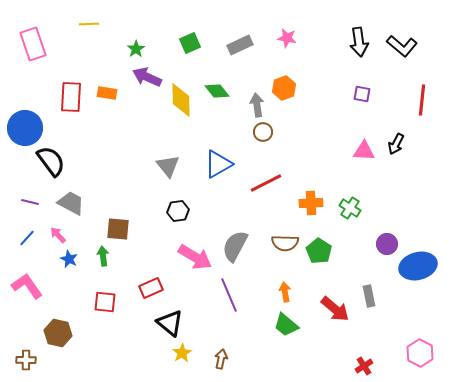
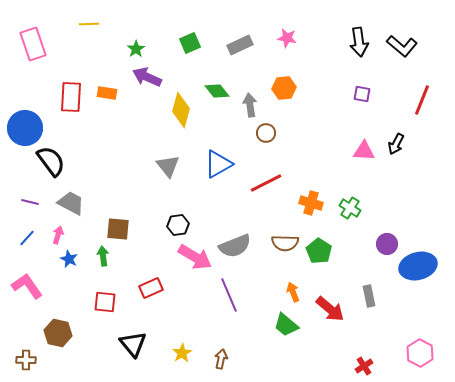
orange hexagon at (284, 88): rotated 15 degrees clockwise
yellow diamond at (181, 100): moved 10 px down; rotated 16 degrees clockwise
red line at (422, 100): rotated 16 degrees clockwise
gray arrow at (257, 105): moved 7 px left
brown circle at (263, 132): moved 3 px right, 1 px down
orange cross at (311, 203): rotated 20 degrees clockwise
black hexagon at (178, 211): moved 14 px down
pink arrow at (58, 235): rotated 60 degrees clockwise
gray semicircle at (235, 246): rotated 140 degrees counterclockwise
orange arrow at (285, 292): moved 8 px right; rotated 12 degrees counterclockwise
red arrow at (335, 309): moved 5 px left
black triangle at (170, 323): moved 37 px left, 21 px down; rotated 12 degrees clockwise
